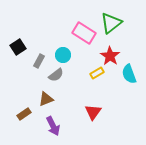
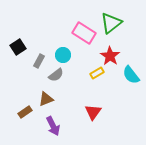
cyan semicircle: moved 2 px right, 1 px down; rotated 18 degrees counterclockwise
brown rectangle: moved 1 px right, 2 px up
